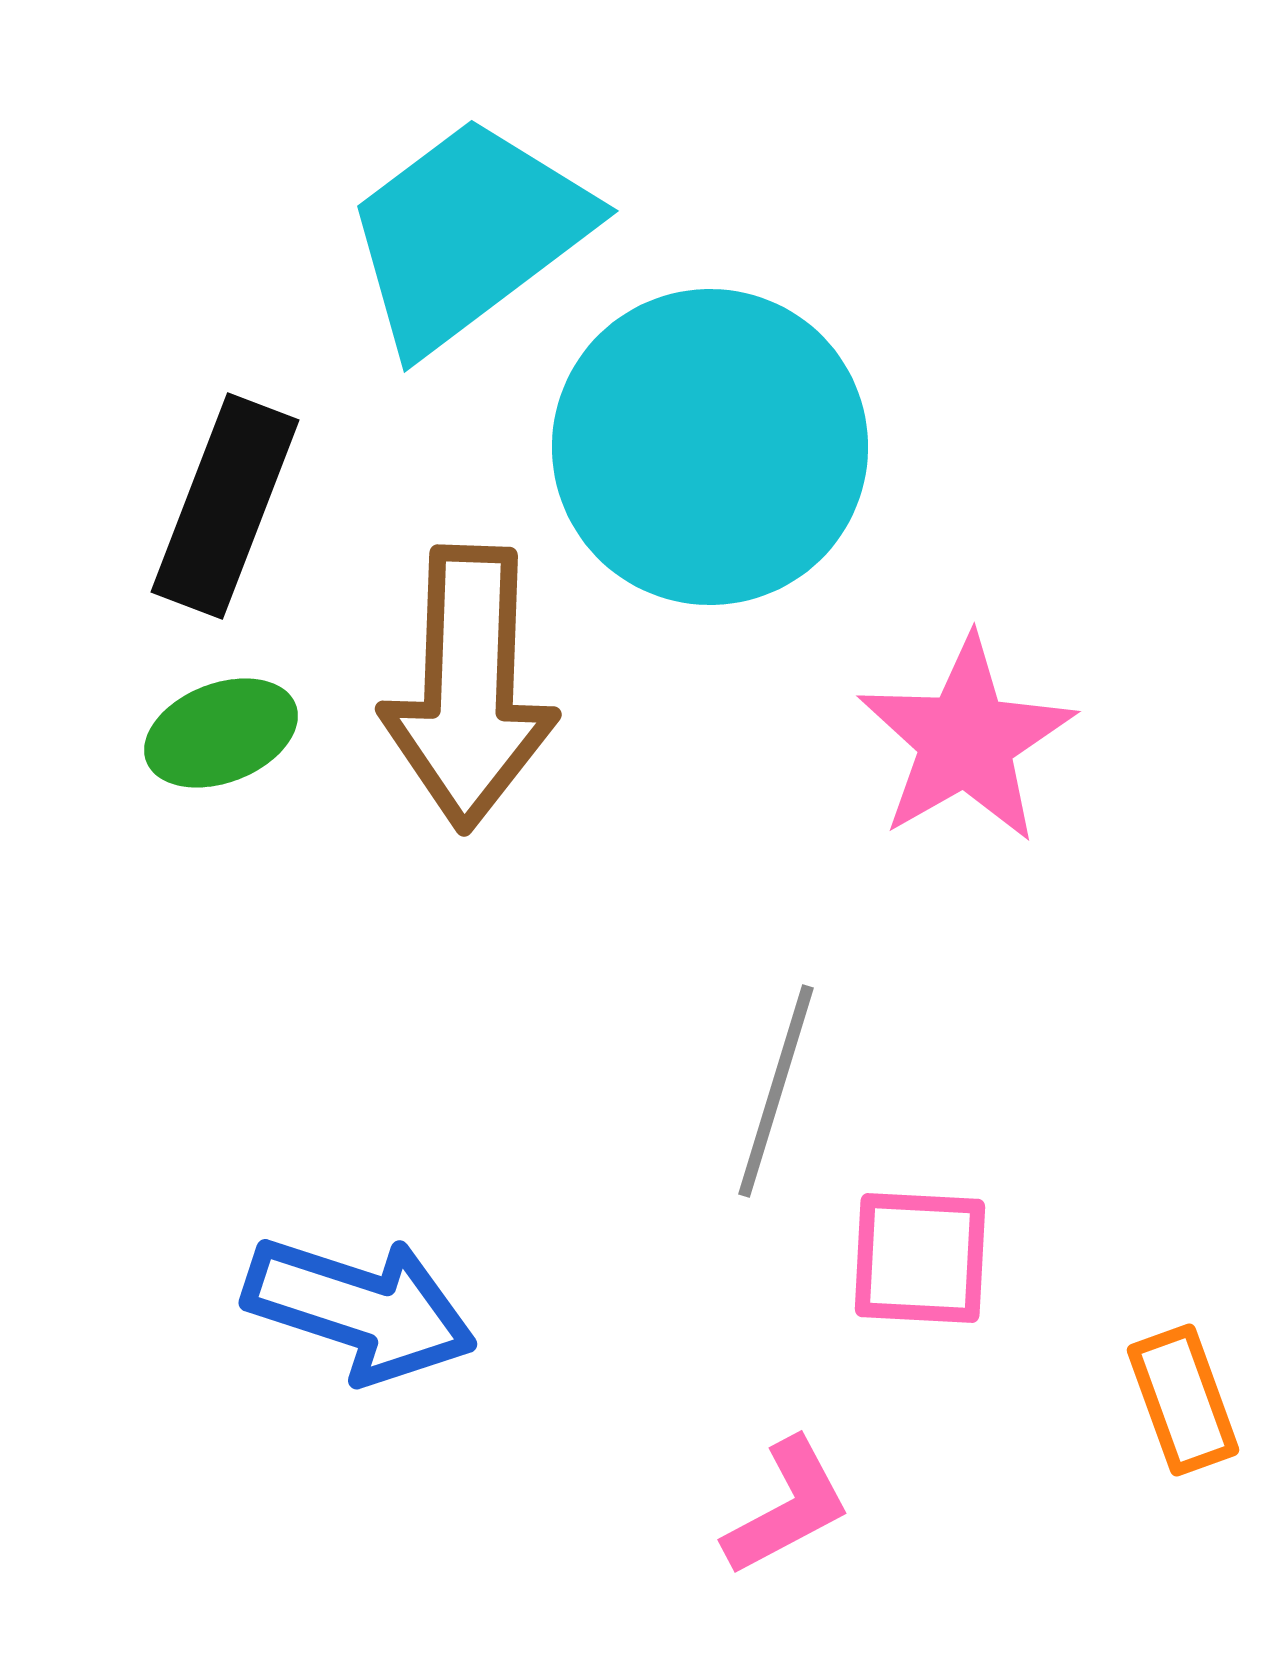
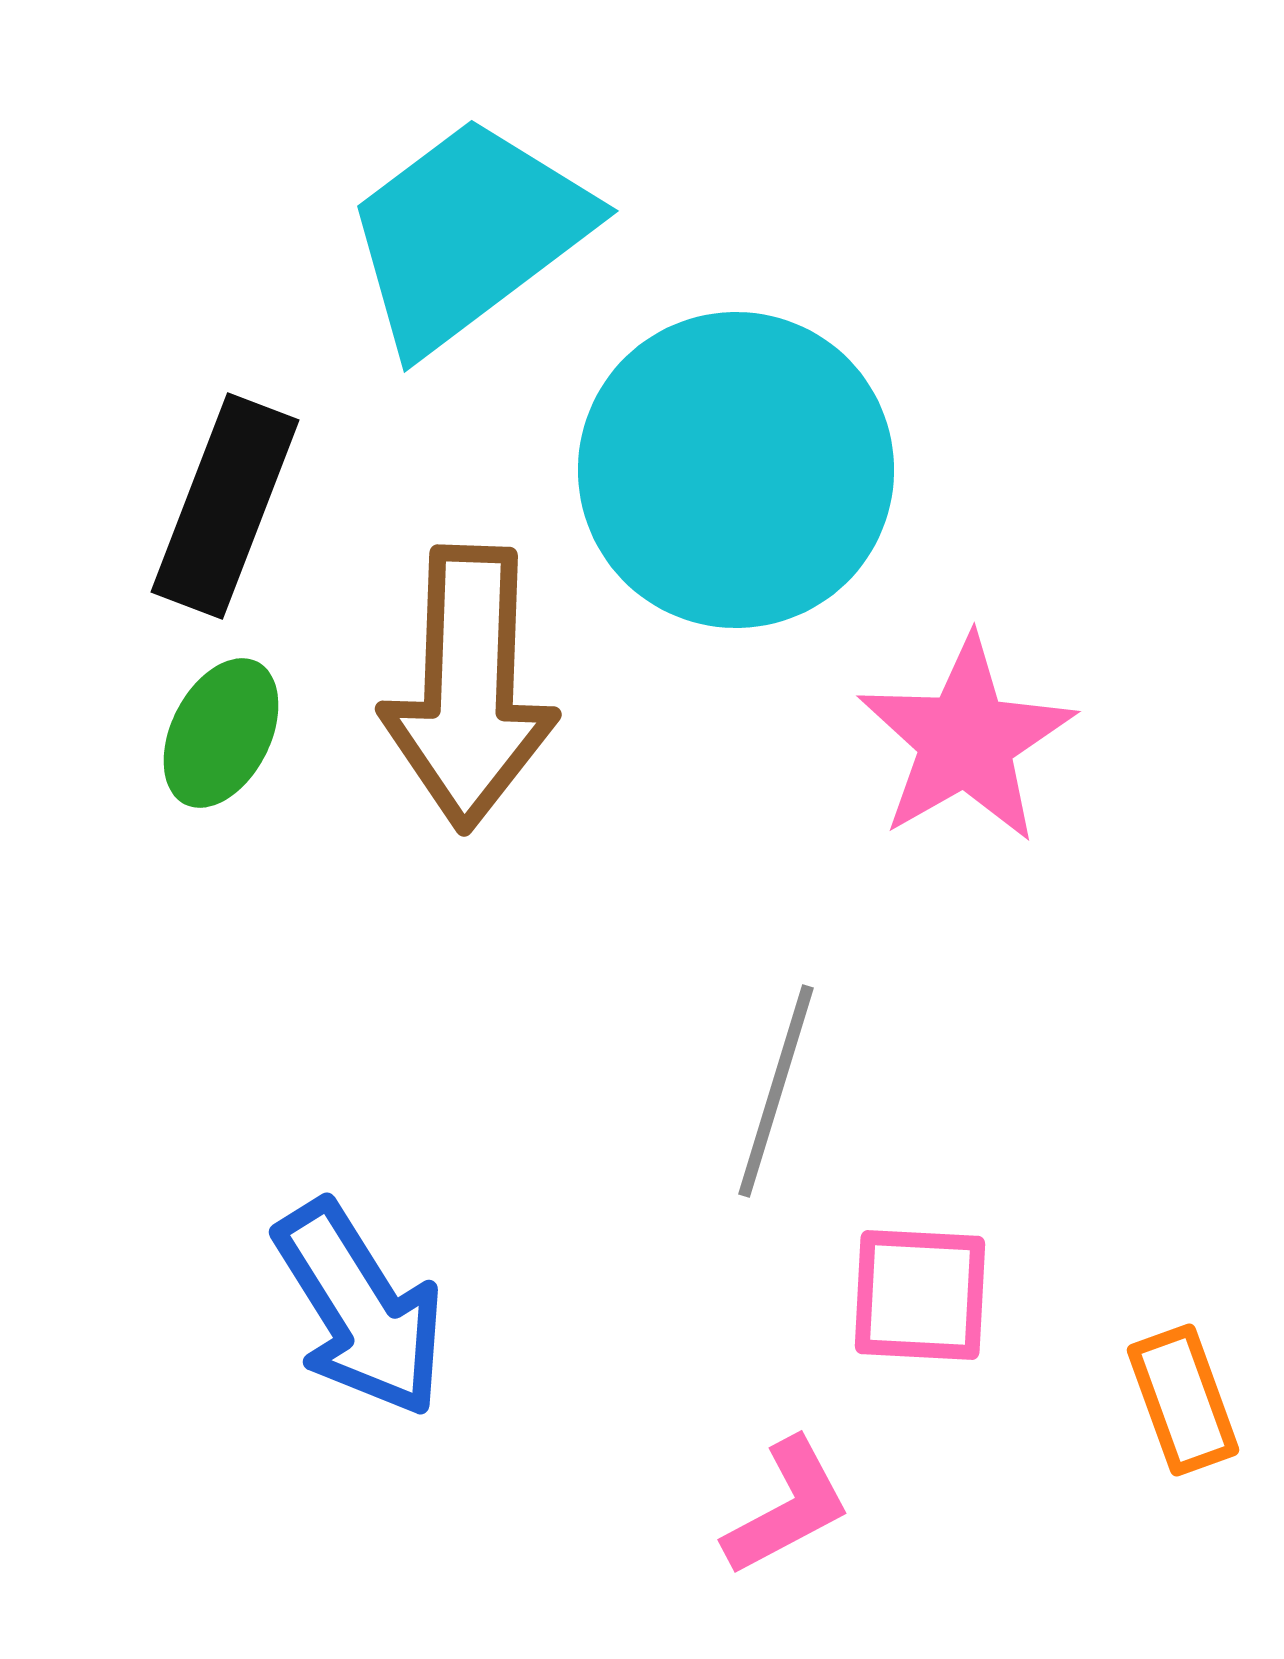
cyan circle: moved 26 px right, 23 px down
green ellipse: rotated 42 degrees counterclockwise
pink square: moved 37 px down
blue arrow: rotated 40 degrees clockwise
